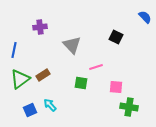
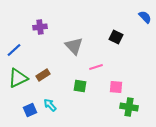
gray triangle: moved 2 px right, 1 px down
blue line: rotated 35 degrees clockwise
green triangle: moved 2 px left, 1 px up; rotated 10 degrees clockwise
green square: moved 1 px left, 3 px down
